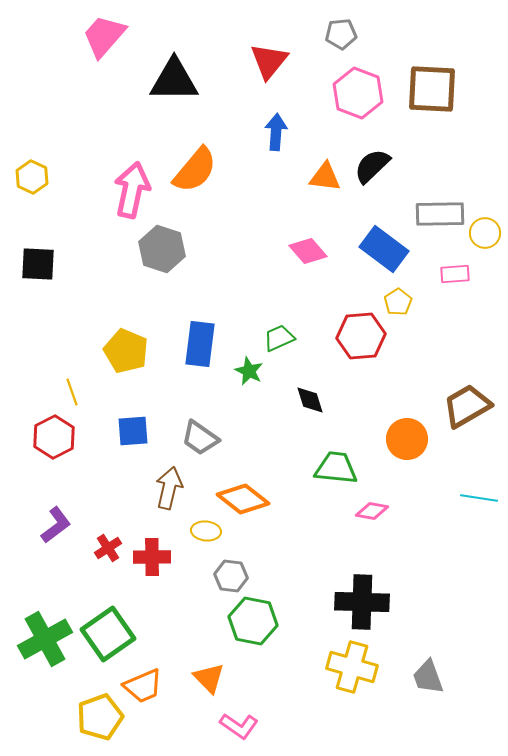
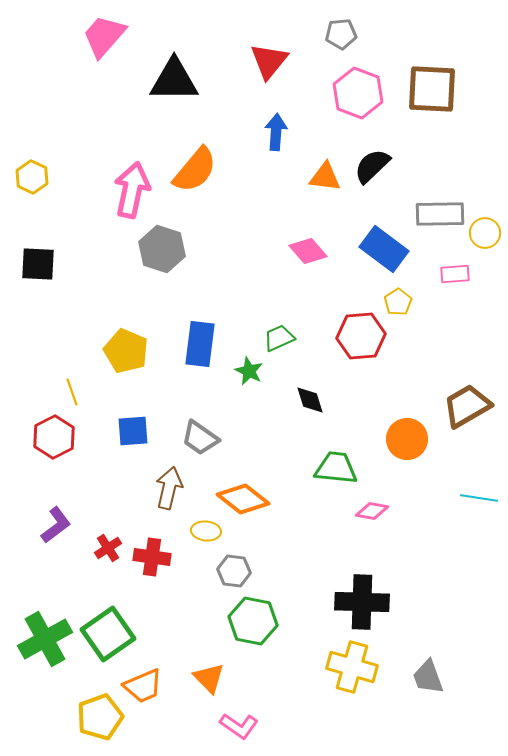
red cross at (152, 557): rotated 9 degrees clockwise
gray hexagon at (231, 576): moved 3 px right, 5 px up
